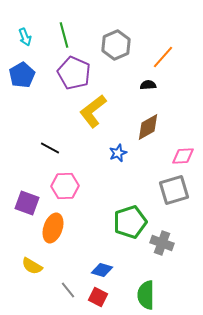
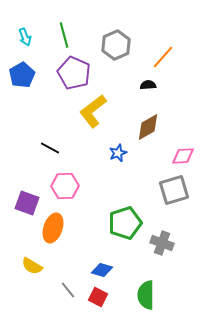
green pentagon: moved 5 px left, 1 px down
